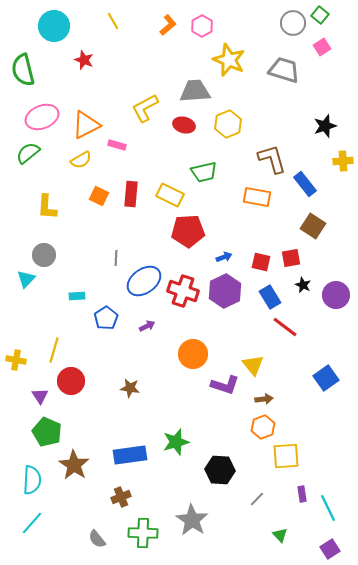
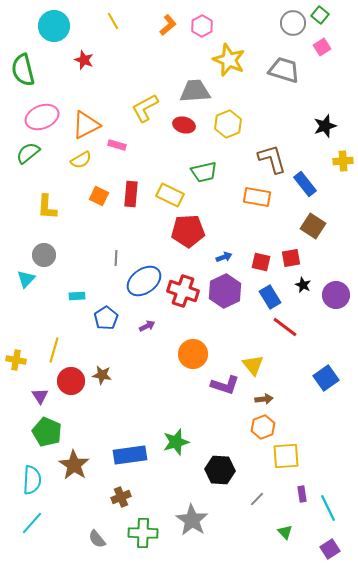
brown star at (130, 388): moved 28 px left, 13 px up
green triangle at (280, 535): moved 5 px right, 3 px up
